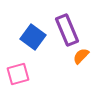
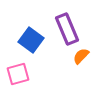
purple rectangle: moved 1 px up
blue square: moved 2 px left, 3 px down
